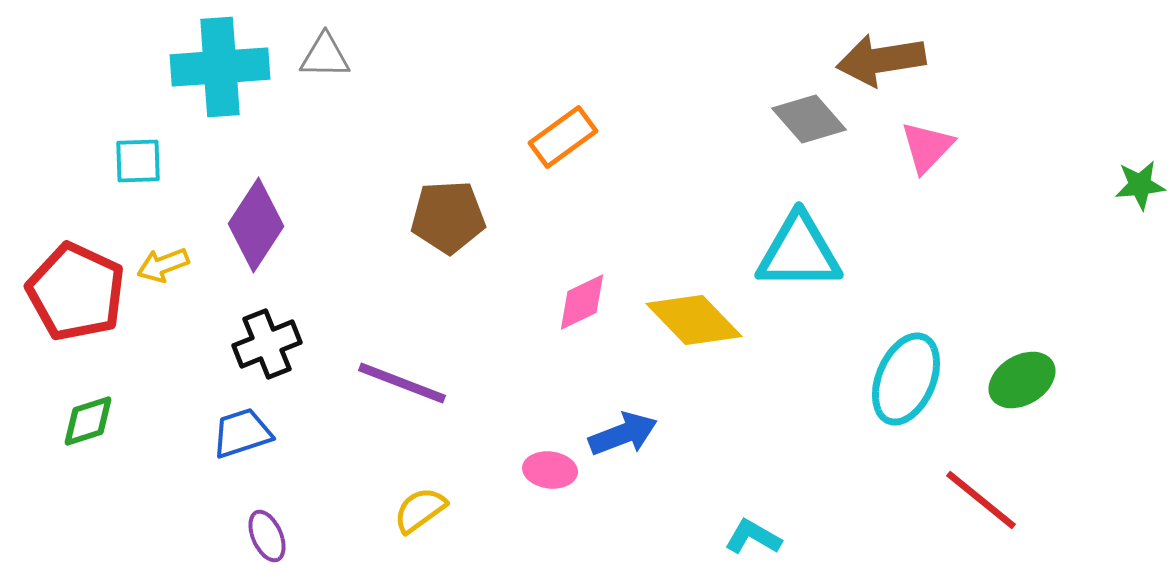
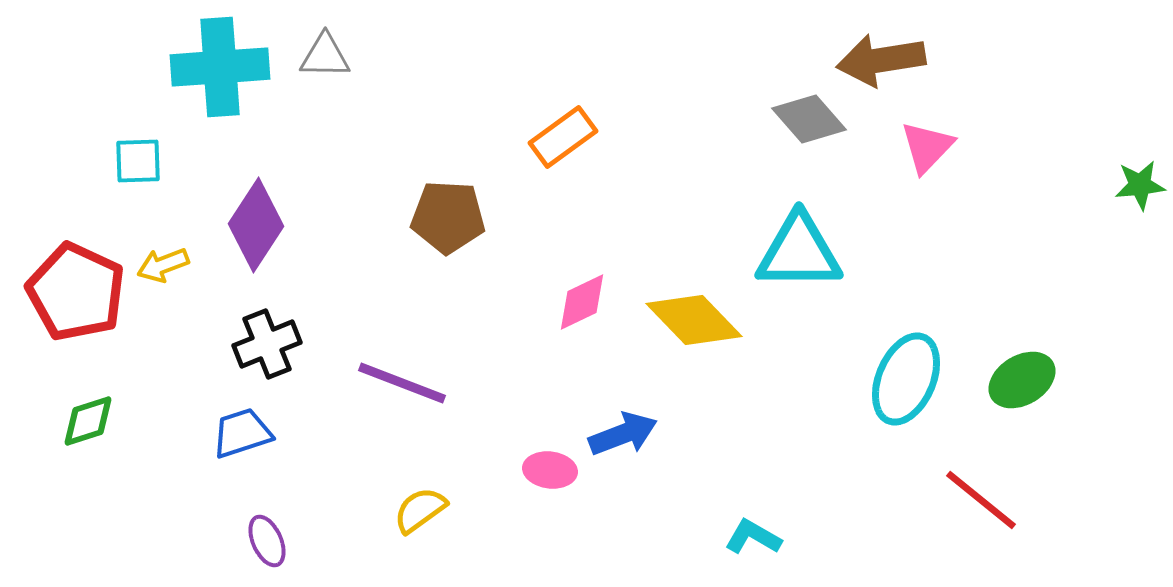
brown pentagon: rotated 6 degrees clockwise
purple ellipse: moved 5 px down
